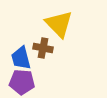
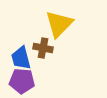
yellow triangle: rotated 28 degrees clockwise
purple pentagon: moved 1 px up
